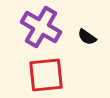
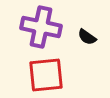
purple cross: rotated 18 degrees counterclockwise
